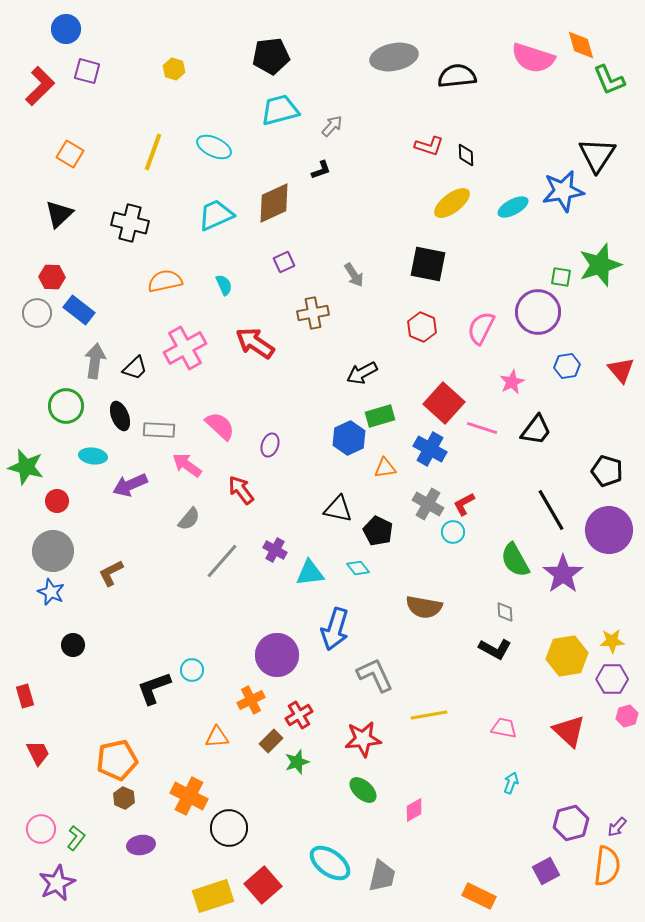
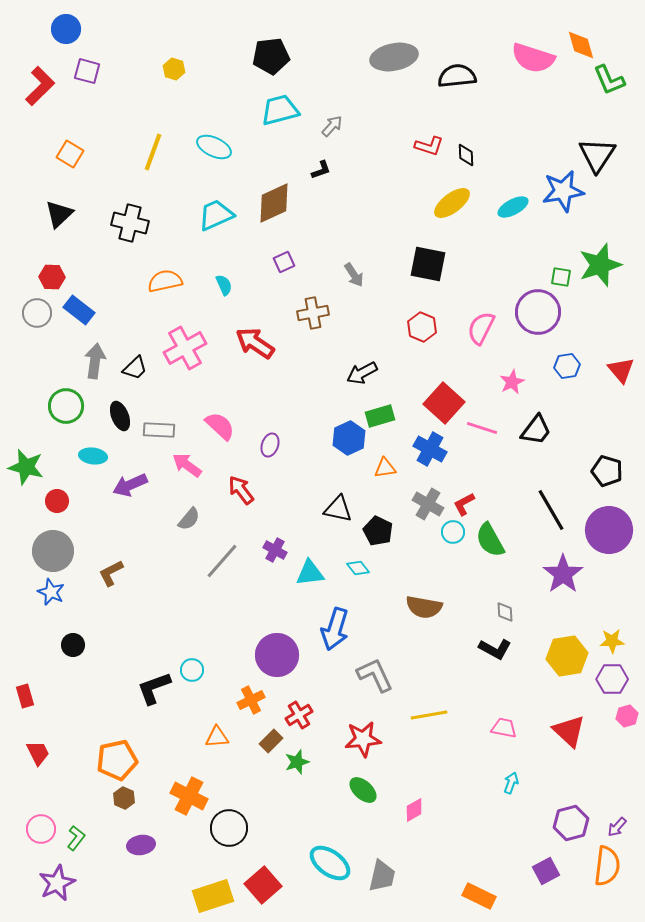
green semicircle at (515, 560): moved 25 px left, 20 px up
